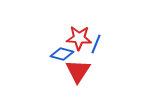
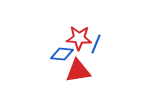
blue diamond: rotated 10 degrees counterclockwise
red triangle: rotated 48 degrees clockwise
